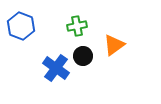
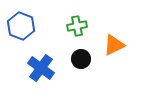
orange triangle: rotated 10 degrees clockwise
black circle: moved 2 px left, 3 px down
blue cross: moved 15 px left
